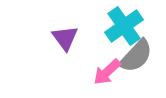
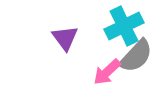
cyan cross: rotated 9 degrees clockwise
